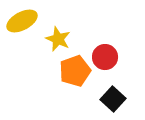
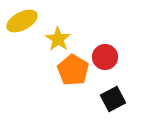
yellow star: rotated 10 degrees clockwise
orange pentagon: moved 2 px left, 1 px up; rotated 20 degrees counterclockwise
black square: rotated 20 degrees clockwise
